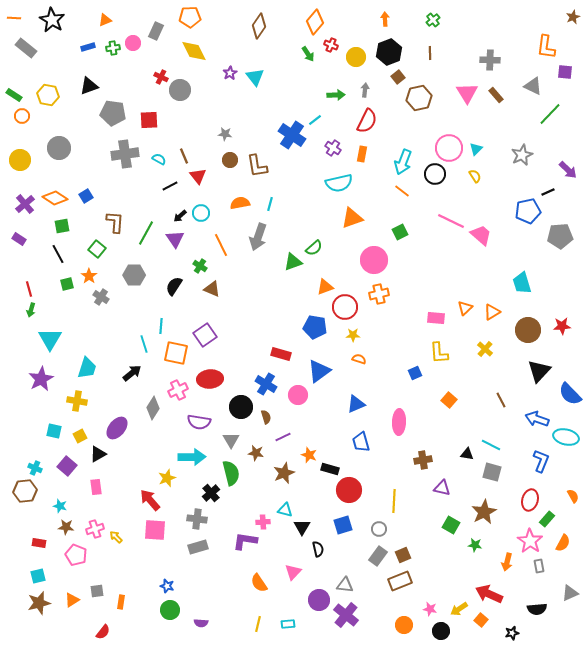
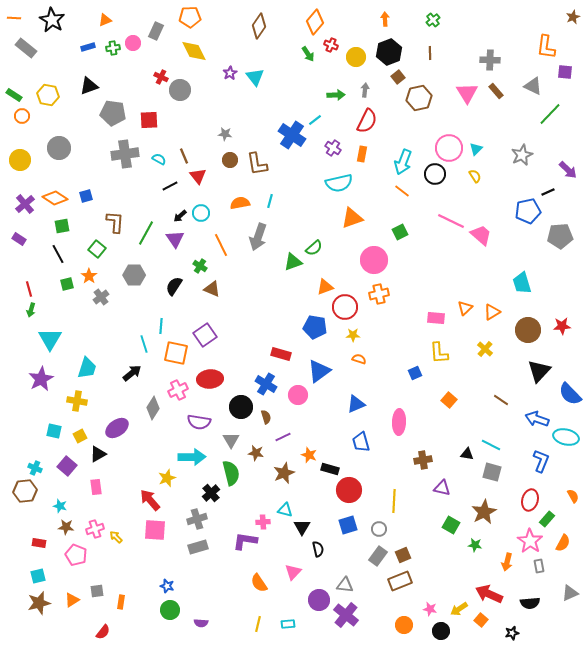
brown rectangle at (496, 95): moved 4 px up
brown L-shape at (257, 166): moved 2 px up
blue square at (86, 196): rotated 16 degrees clockwise
cyan line at (270, 204): moved 3 px up
gray cross at (101, 297): rotated 21 degrees clockwise
brown line at (501, 400): rotated 28 degrees counterclockwise
purple ellipse at (117, 428): rotated 15 degrees clockwise
gray cross at (197, 519): rotated 24 degrees counterclockwise
blue square at (343, 525): moved 5 px right
black semicircle at (537, 609): moved 7 px left, 6 px up
